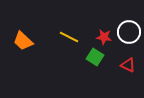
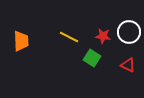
red star: moved 1 px left, 1 px up
orange trapezoid: moved 2 px left; rotated 135 degrees counterclockwise
green square: moved 3 px left, 1 px down
